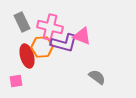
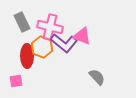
purple L-shape: rotated 24 degrees clockwise
orange hexagon: rotated 25 degrees clockwise
red ellipse: rotated 15 degrees clockwise
gray semicircle: rotated 12 degrees clockwise
